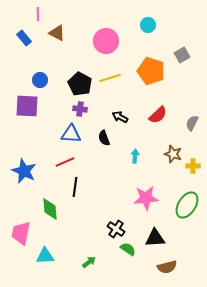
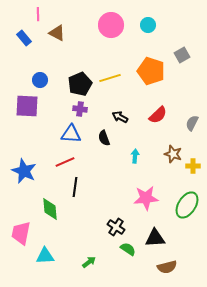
pink circle: moved 5 px right, 16 px up
black pentagon: rotated 20 degrees clockwise
black cross: moved 2 px up
